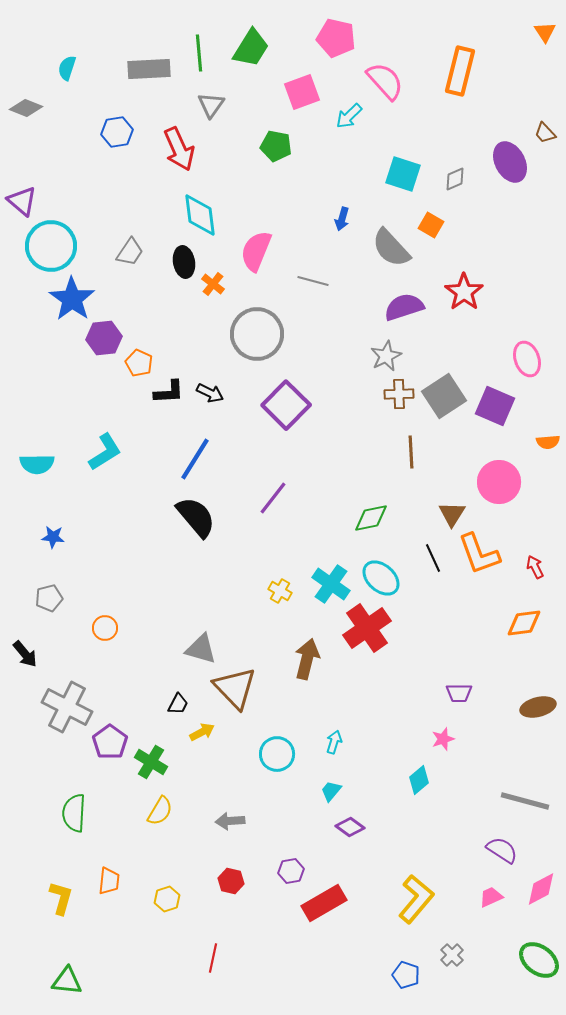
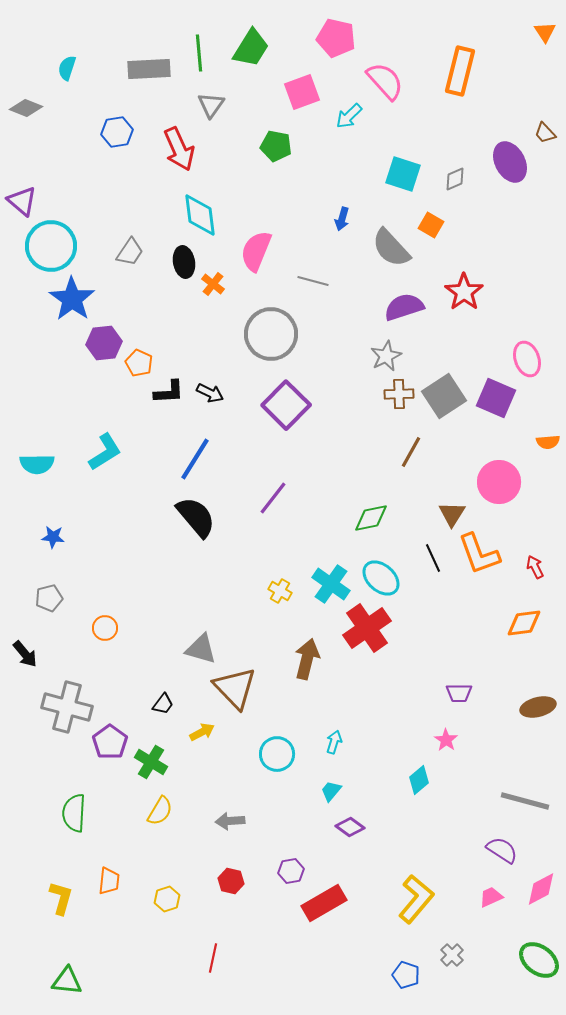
gray circle at (257, 334): moved 14 px right
purple hexagon at (104, 338): moved 5 px down
purple square at (495, 406): moved 1 px right, 8 px up
brown line at (411, 452): rotated 32 degrees clockwise
black trapezoid at (178, 704): moved 15 px left; rotated 10 degrees clockwise
gray cross at (67, 707): rotated 12 degrees counterclockwise
pink star at (443, 739): moved 3 px right, 1 px down; rotated 20 degrees counterclockwise
